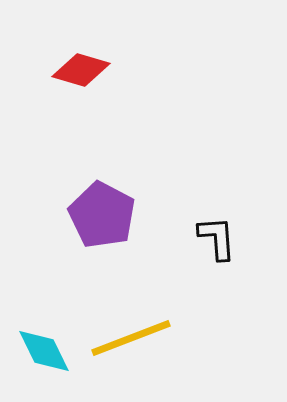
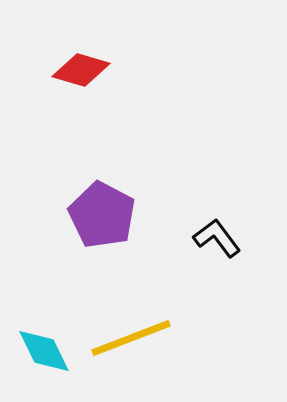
black L-shape: rotated 33 degrees counterclockwise
